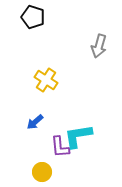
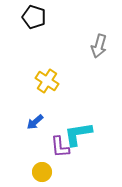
black pentagon: moved 1 px right
yellow cross: moved 1 px right, 1 px down
cyan L-shape: moved 2 px up
